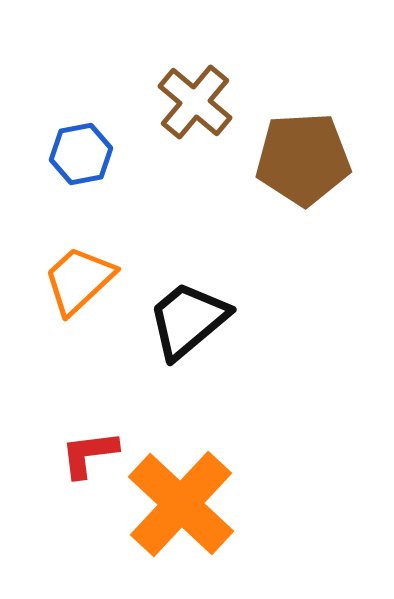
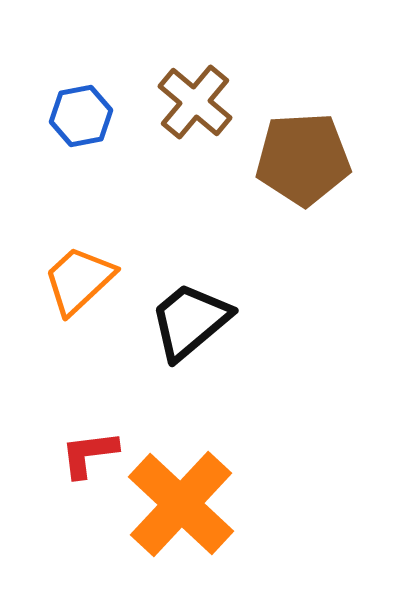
blue hexagon: moved 38 px up
black trapezoid: moved 2 px right, 1 px down
